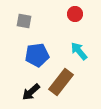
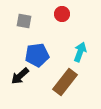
red circle: moved 13 px left
cyan arrow: moved 1 px right, 1 px down; rotated 60 degrees clockwise
brown rectangle: moved 4 px right
black arrow: moved 11 px left, 16 px up
